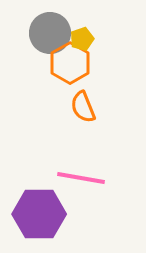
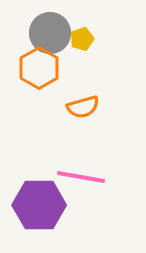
orange hexagon: moved 31 px left, 5 px down
orange semicircle: rotated 84 degrees counterclockwise
pink line: moved 1 px up
purple hexagon: moved 9 px up
